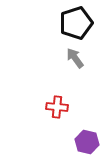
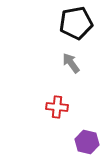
black pentagon: rotated 8 degrees clockwise
gray arrow: moved 4 px left, 5 px down
